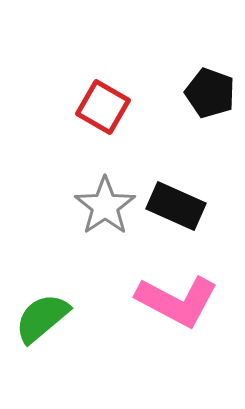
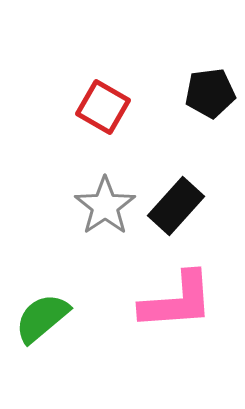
black pentagon: rotated 27 degrees counterclockwise
black rectangle: rotated 72 degrees counterclockwise
pink L-shape: rotated 32 degrees counterclockwise
